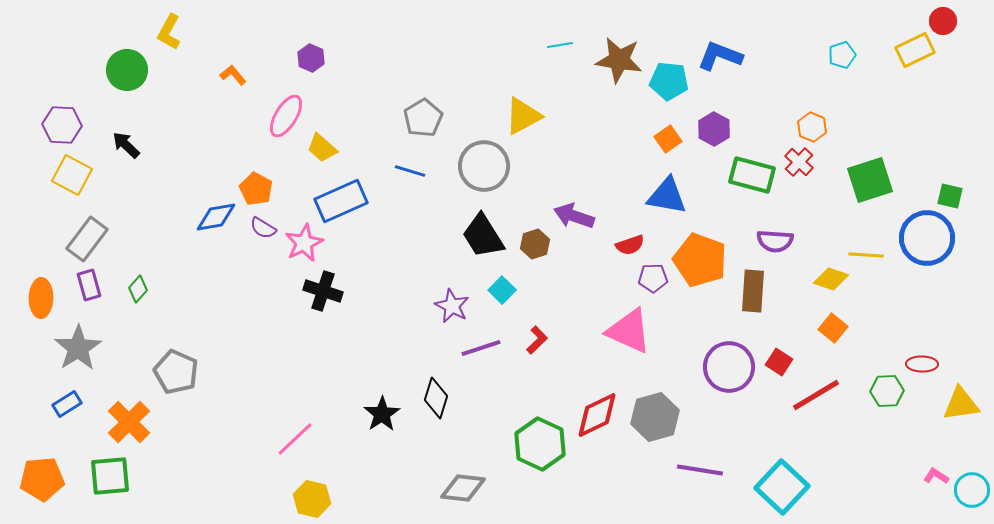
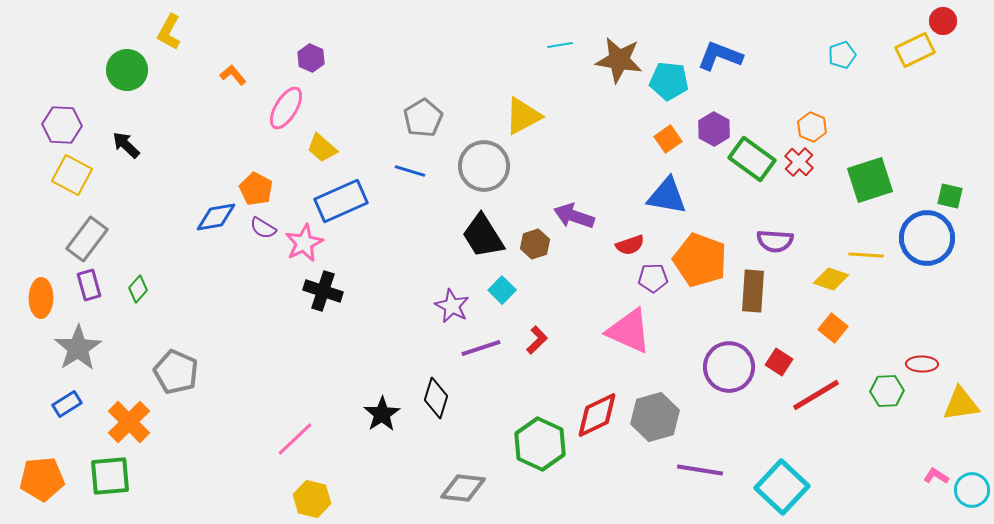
pink ellipse at (286, 116): moved 8 px up
green rectangle at (752, 175): moved 16 px up; rotated 21 degrees clockwise
